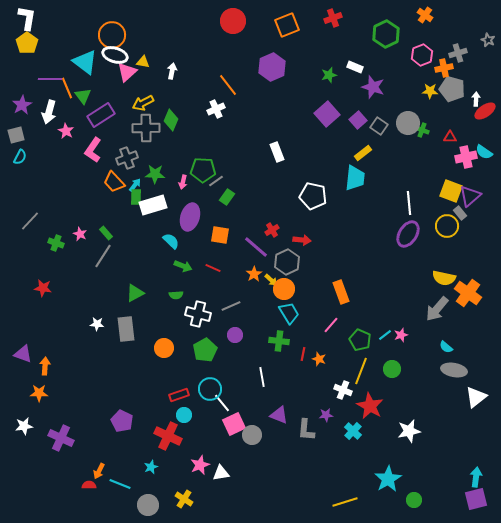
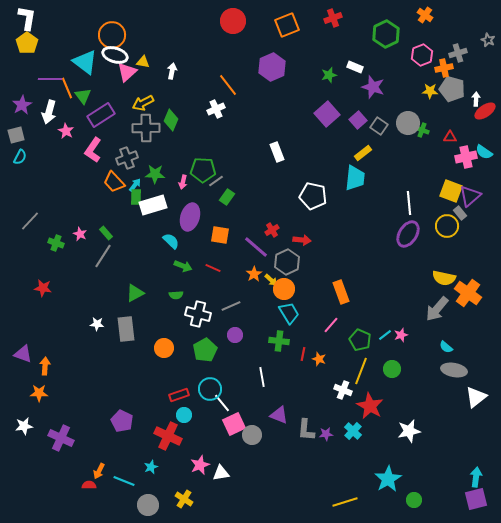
purple star at (326, 415): moved 19 px down
cyan line at (120, 484): moved 4 px right, 3 px up
